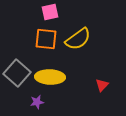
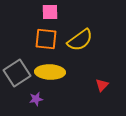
pink square: rotated 12 degrees clockwise
yellow semicircle: moved 2 px right, 1 px down
gray square: rotated 16 degrees clockwise
yellow ellipse: moved 5 px up
purple star: moved 1 px left, 3 px up
